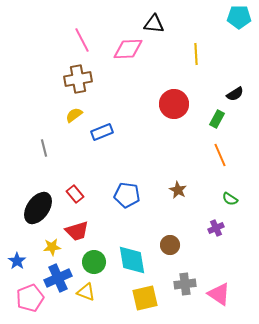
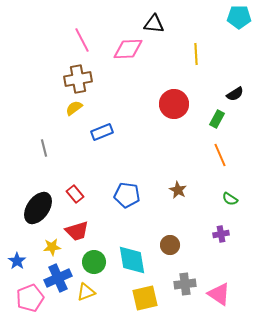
yellow semicircle: moved 7 px up
purple cross: moved 5 px right, 6 px down; rotated 14 degrees clockwise
yellow triangle: rotated 42 degrees counterclockwise
